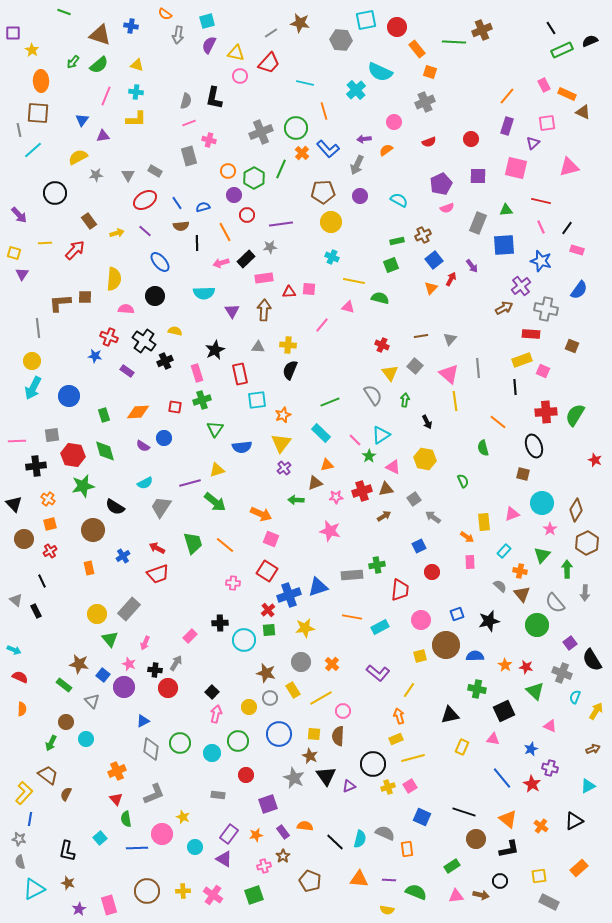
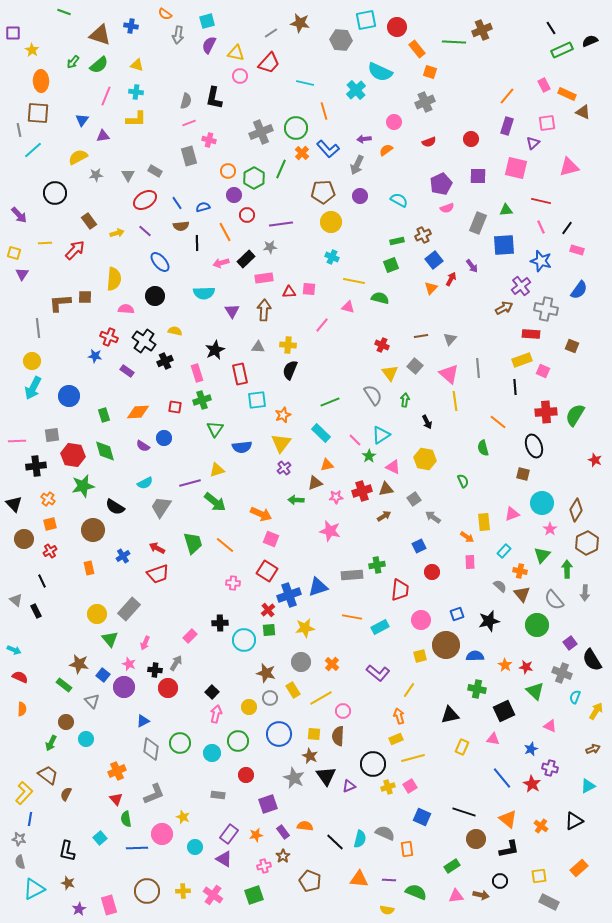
gray semicircle at (555, 603): moved 1 px left, 3 px up
